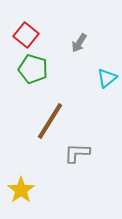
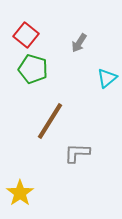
yellow star: moved 1 px left, 3 px down
